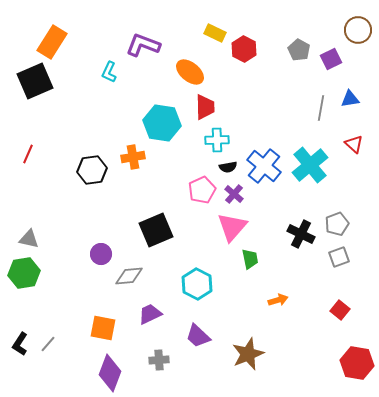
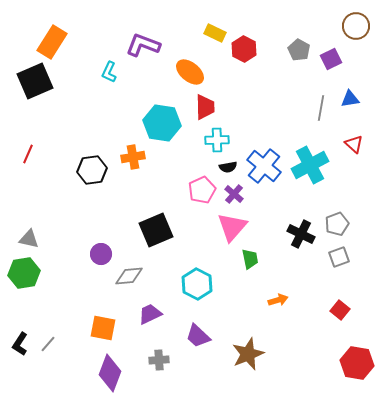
brown circle at (358, 30): moved 2 px left, 4 px up
cyan cross at (310, 165): rotated 12 degrees clockwise
